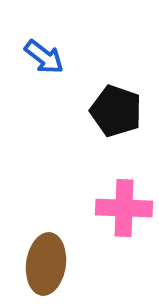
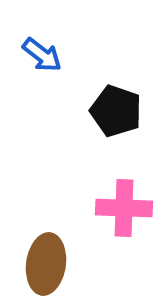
blue arrow: moved 2 px left, 2 px up
